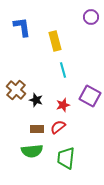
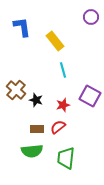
yellow rectangle: rotated 24 degrees counterclockwise
